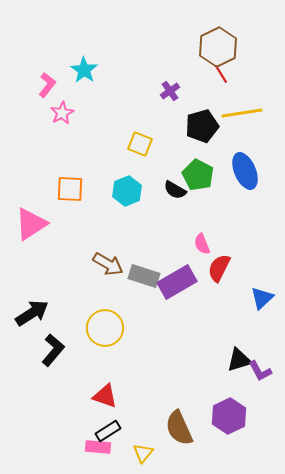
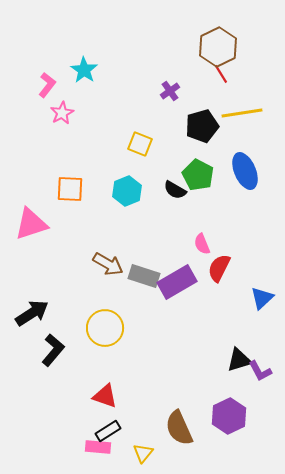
pink triangle: rotated 15 degrees clockwise
